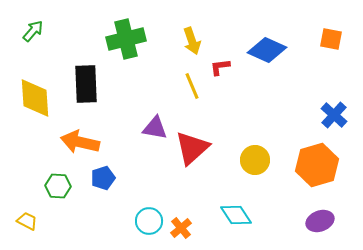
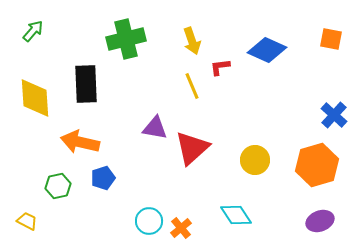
green hexagon: rotated 15 degrees counterclockwise
